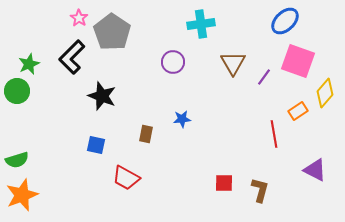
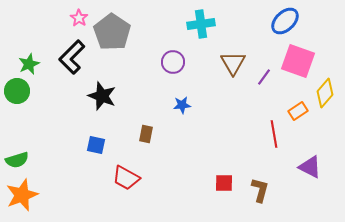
blue star: moved 14 px up
purple triangle: moved 5 px left, 3 px up
